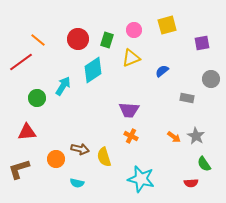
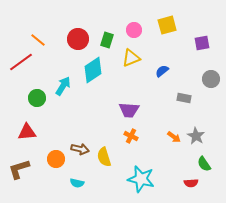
gray rectangle: moved 3 px left
